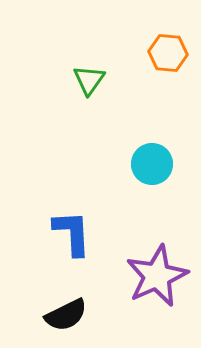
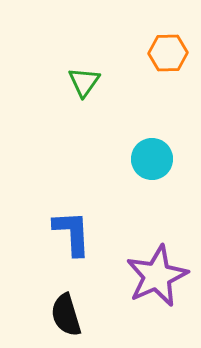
orange hexagon: rotated 6 degrees counterclockwise
green triangle: moved 5 px left, 2 px down
cyan circle: moved 5 px up
black semicircle: rotated 99 degrees clockwise
